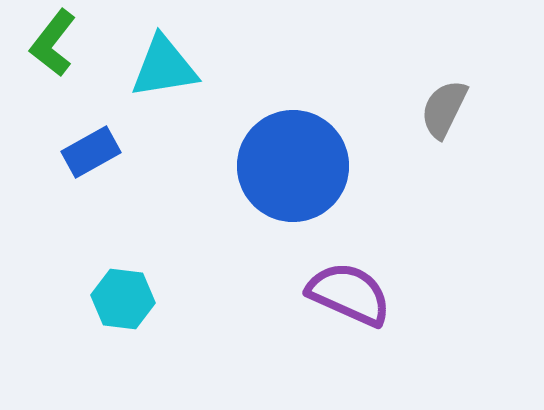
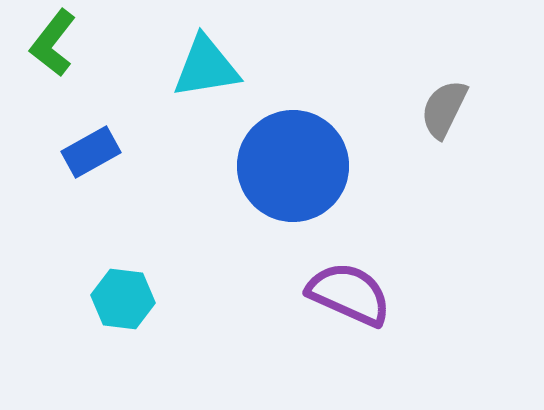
cyan triangle: moved 42 px right
